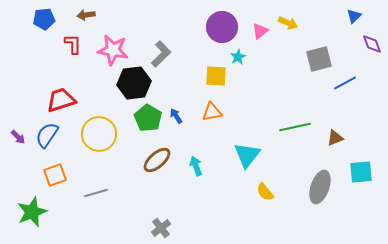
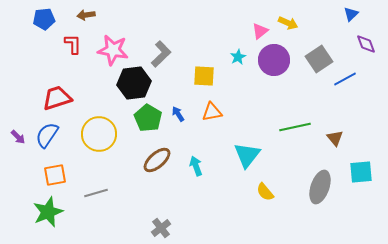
blue triangle: moved 3 px left, 2 px up
purple circle: moved 52 px right, 33 px down
purple diamond: moved 6 px left
gray square: rotated 20 degrees counterclockwise
yellow square: moved 12 px left
blue line: moved 4 px up
red trapezoid: moved 4 px left, 2 px up
blue arrow: moved 2 px right, 2 px up
brown triangle: rotated 48 degrees counterclockwise
orange square: rotated 10 degrees clockwise
green star: moved 16 px right
